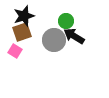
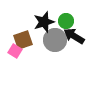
black star: moved 20 px right, 6 px down
brown square: moved 1 px right, 8 px down
gray circle: moved 1 px right
